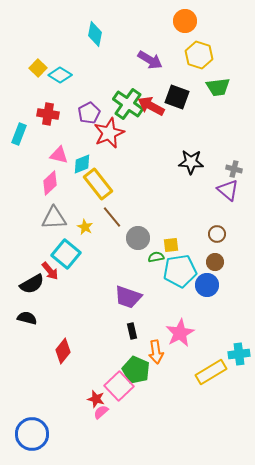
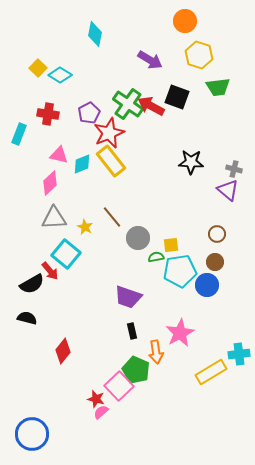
yellow rectangle at (98, 184): moved 13 px right, 23 px up
